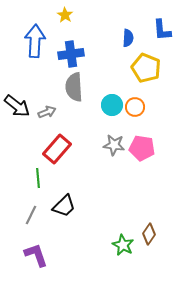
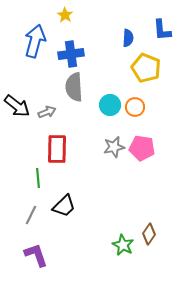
blue arrow: rotated 12 degrees clockwise
cyan circle: moved 2 px left
gray star: moved 2 px down; rotated 20 degrees counterclockwise
red rectangle: rotated 40 degrees counterclockwise
